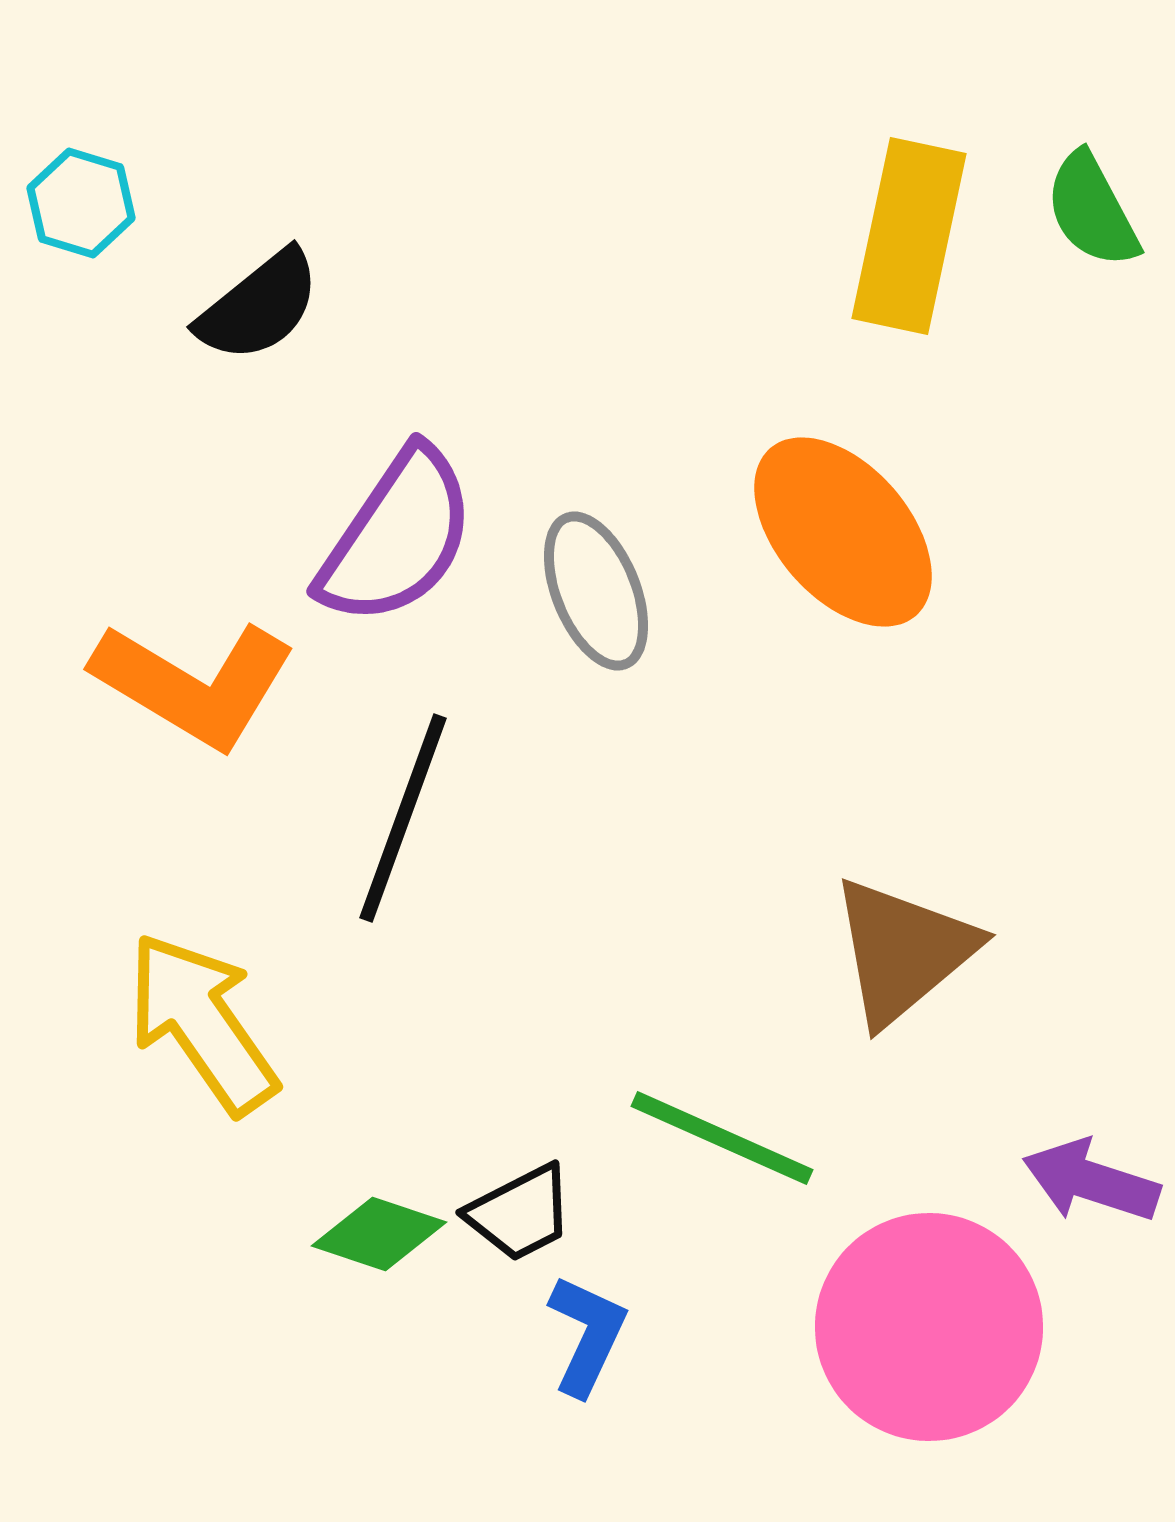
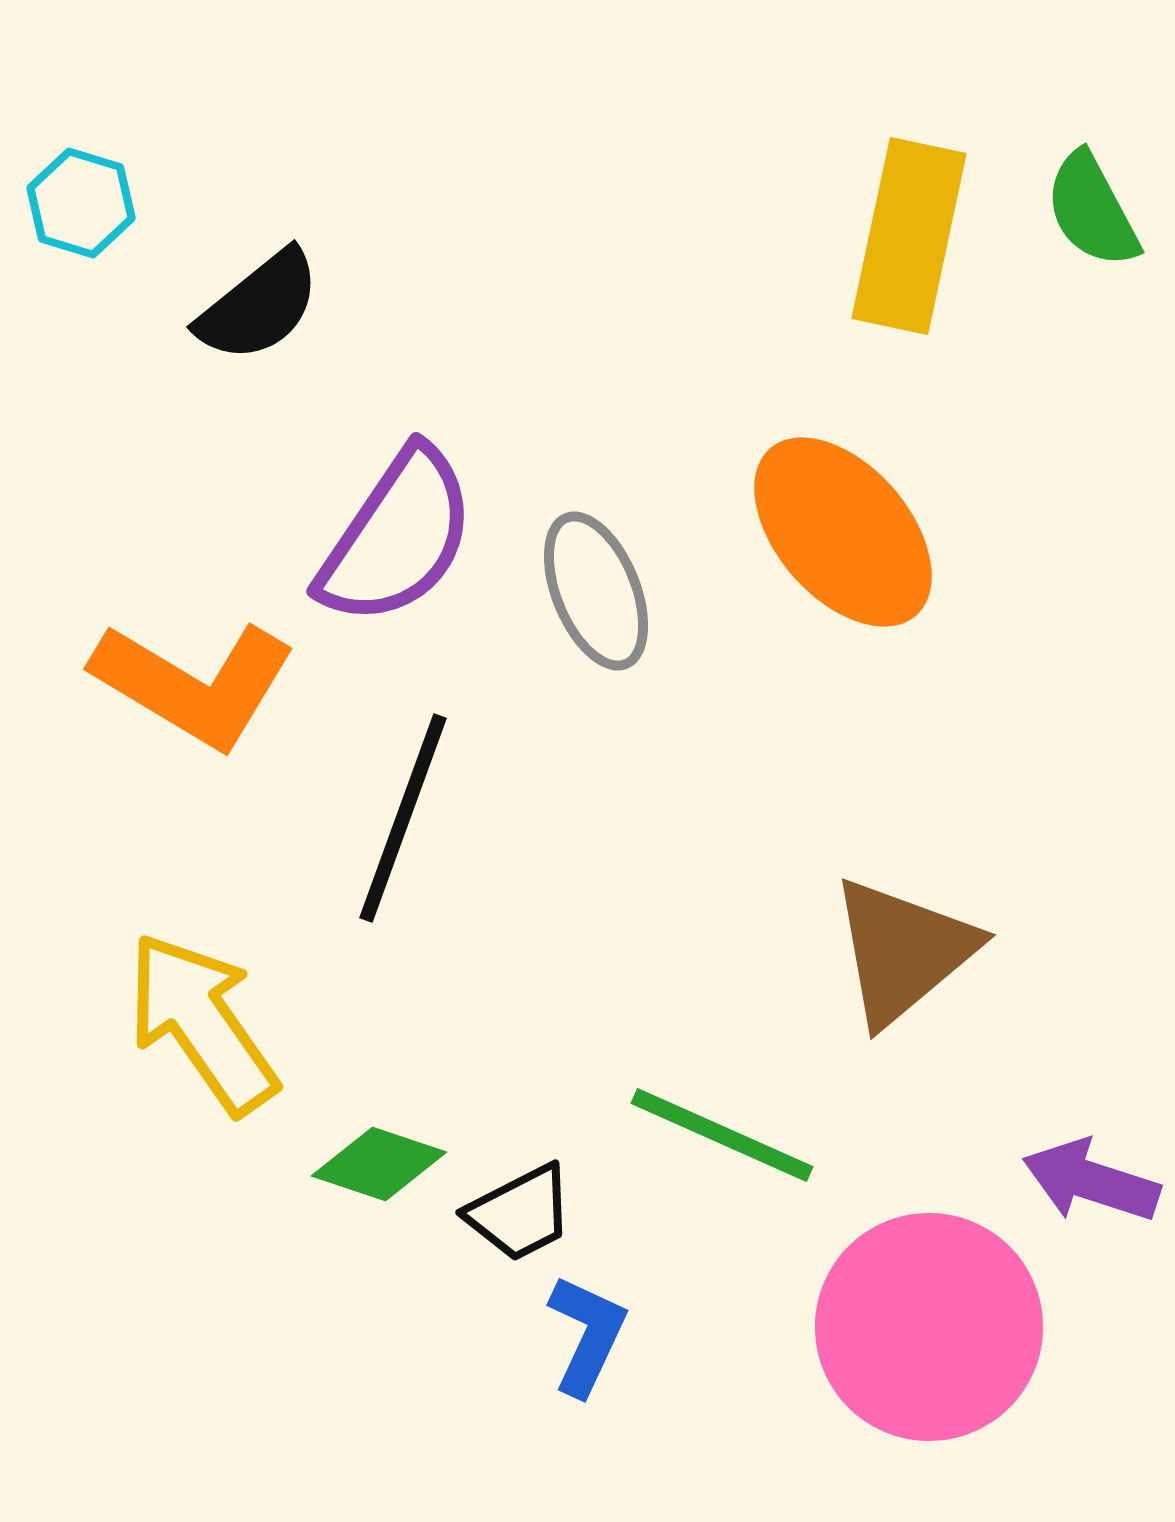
green line: moved 3 px up
green diamond: moved 70 px up
